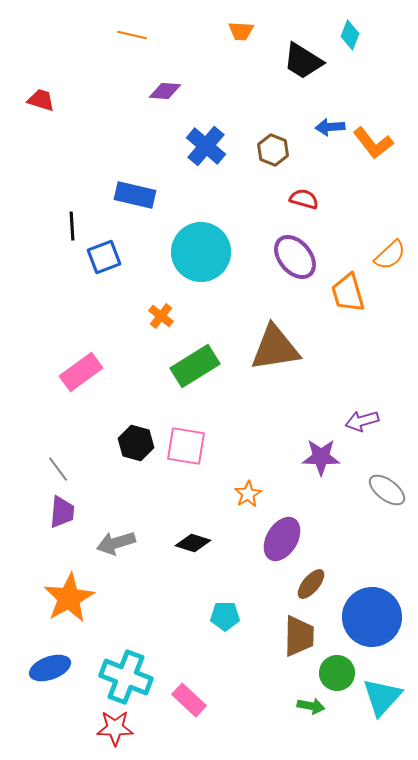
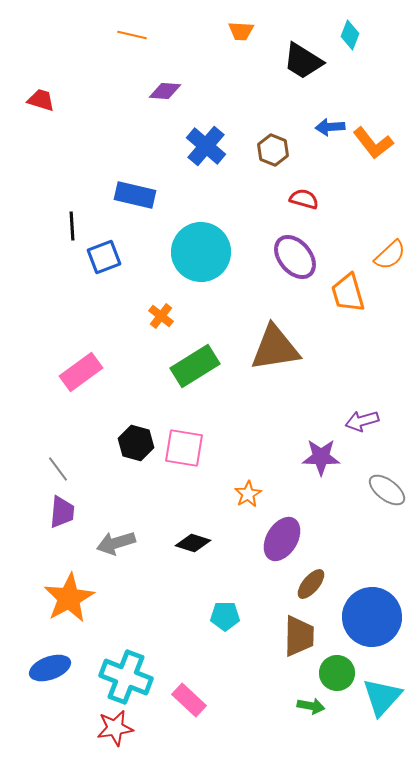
pink square at (186, 446): moved 2 px left, 2 px down
red star at (115, 728): rotated 9 degrees counterclockwise
